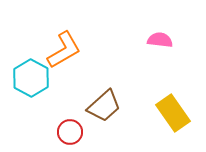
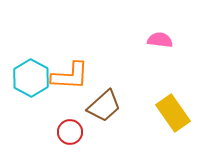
orange L-shape: moved 6 px right, 26 px down; rotated 33 degrees clockwise
